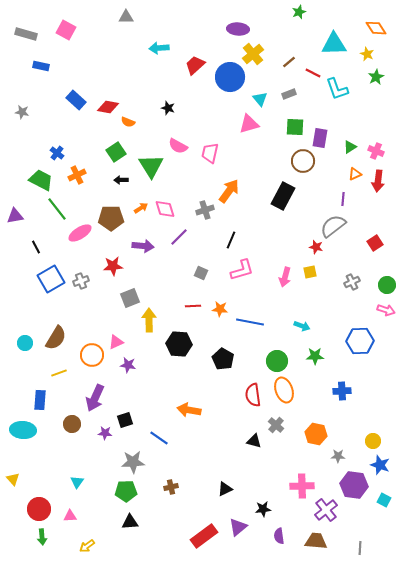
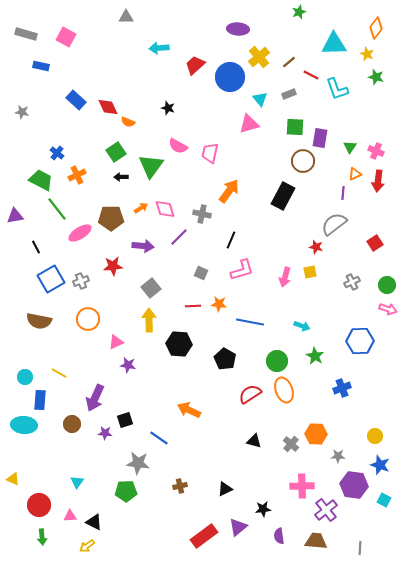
orange diamond at (376, 28): rotated 70 degrees clockwise
pink square at (66, 30): moved 7 px down
yellow cross at (253, 54): moved 6 px right, 3 px down
red line at (313, 73): moved 2 px left, 2 px down
green star at (376, 77): rotated 28 degrees counterclockwise
red diamond at (108, 107): rotated 55 degrees clockwise
green triangle at (350, 147): rotated 24 degrees counterclockwise
green triangle at (151, 166): rotated 8 degrees clockwise
black arrow at (121, 180): moved 3 px up
purple line at (343, 199): moved 6 px up
gray cross at (205, 210): moved 3 px left, 4 px down; rotated 30 degrees clockwise
gray semicircle at (333, 226): moved 1 px right, 2 px up
gray square at (130, 298): moved 21 px right, 10 px up; rotated 18 degrees counterclockwise
orange star at (220, 309): moved 1 px left, 5 px up
pink arrow at (386, 310): moved 2 px right, 1 px up
brown semicircle at (56, 338): moved 17 px left, 17 px up; rotated 70 degrees clockwise
cyan circle at (25, 343): moved 34 px down
orange circle at (92, 355): moved 4 px left, 36 px up
green star at (315, 356): rotated 30 degrees clockwise
black pentagon at (223, 359): moved 2 px right
yellow line at (59, 373): rotated 49 degrees clockwise
blue cross at (342, 391): moved 3 px up; rotated 18 degrees counterclockwise
red semicircle at (253, 395): moved 3 px left, 1 px up; rotated 65 degrees clockwise
orange arrow at (189, 410): rotated 15 degrees clockwise
gray cross at (276, 425): moved 15 px right, 19 px down
cyan ellipse at (23, 430): moved 1 px right, 5 px up
orange hexagon at (316, 434): rotated 10 degrees counterclockwise
yellow circle at (373, 441): moved 2 px right, 5 px up
gray star at (133, 462): moved 5 px right, 1 px down; rotated 10 degrees clockwise
yellow triangle at (13, 479): rotated 24 degrees counterclockwise
brown cross at (171, 487): moved 9 px right, 1 px up
red circle at (39, 509): moved 4 px up
black triangle at (130, 522): moved 36 px left; rotated 30 degrees clockwise
